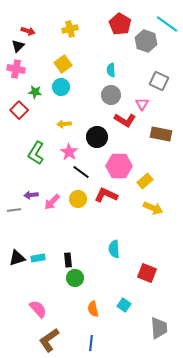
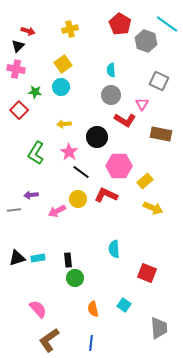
pink arrow at (52, 202): moved 5 px right, 9 px down; rotated 18 degrees clockwise
